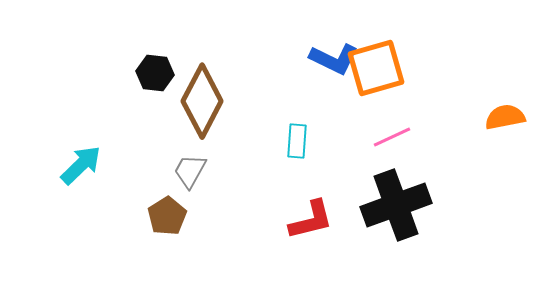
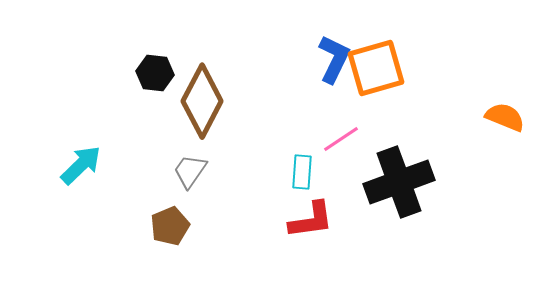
blue L-shape: rotated 90 degrees counterclockwise
orange semicircle: rotated 33 degrees clockwise
pink line: moved 51 px left, 2 px down; rotated 9 degrees counterclockwise
cyan rectangle: moved 5 px right, 31 px down
gray trapezoid: rotated 6 degrees clockwise
black cross: moved 3 px right, 23 px up
brown pentagon: moved 3 px right, 10 px down; rotated 9 degrees clockwise
red L-shape: rotated 6 degrees clockwise
